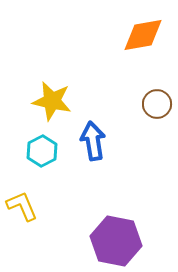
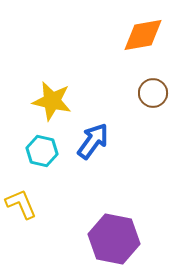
brown circle: moved 4 px left, 11 px up
blue arrow: rotated 45 degrees clockwise
cyan hexagon: rotated 20 degrees counterclockwise
yellow L-shape: moved 1 px left, 2 px up
purple hexagon: moved 2 px left, 2 px up
